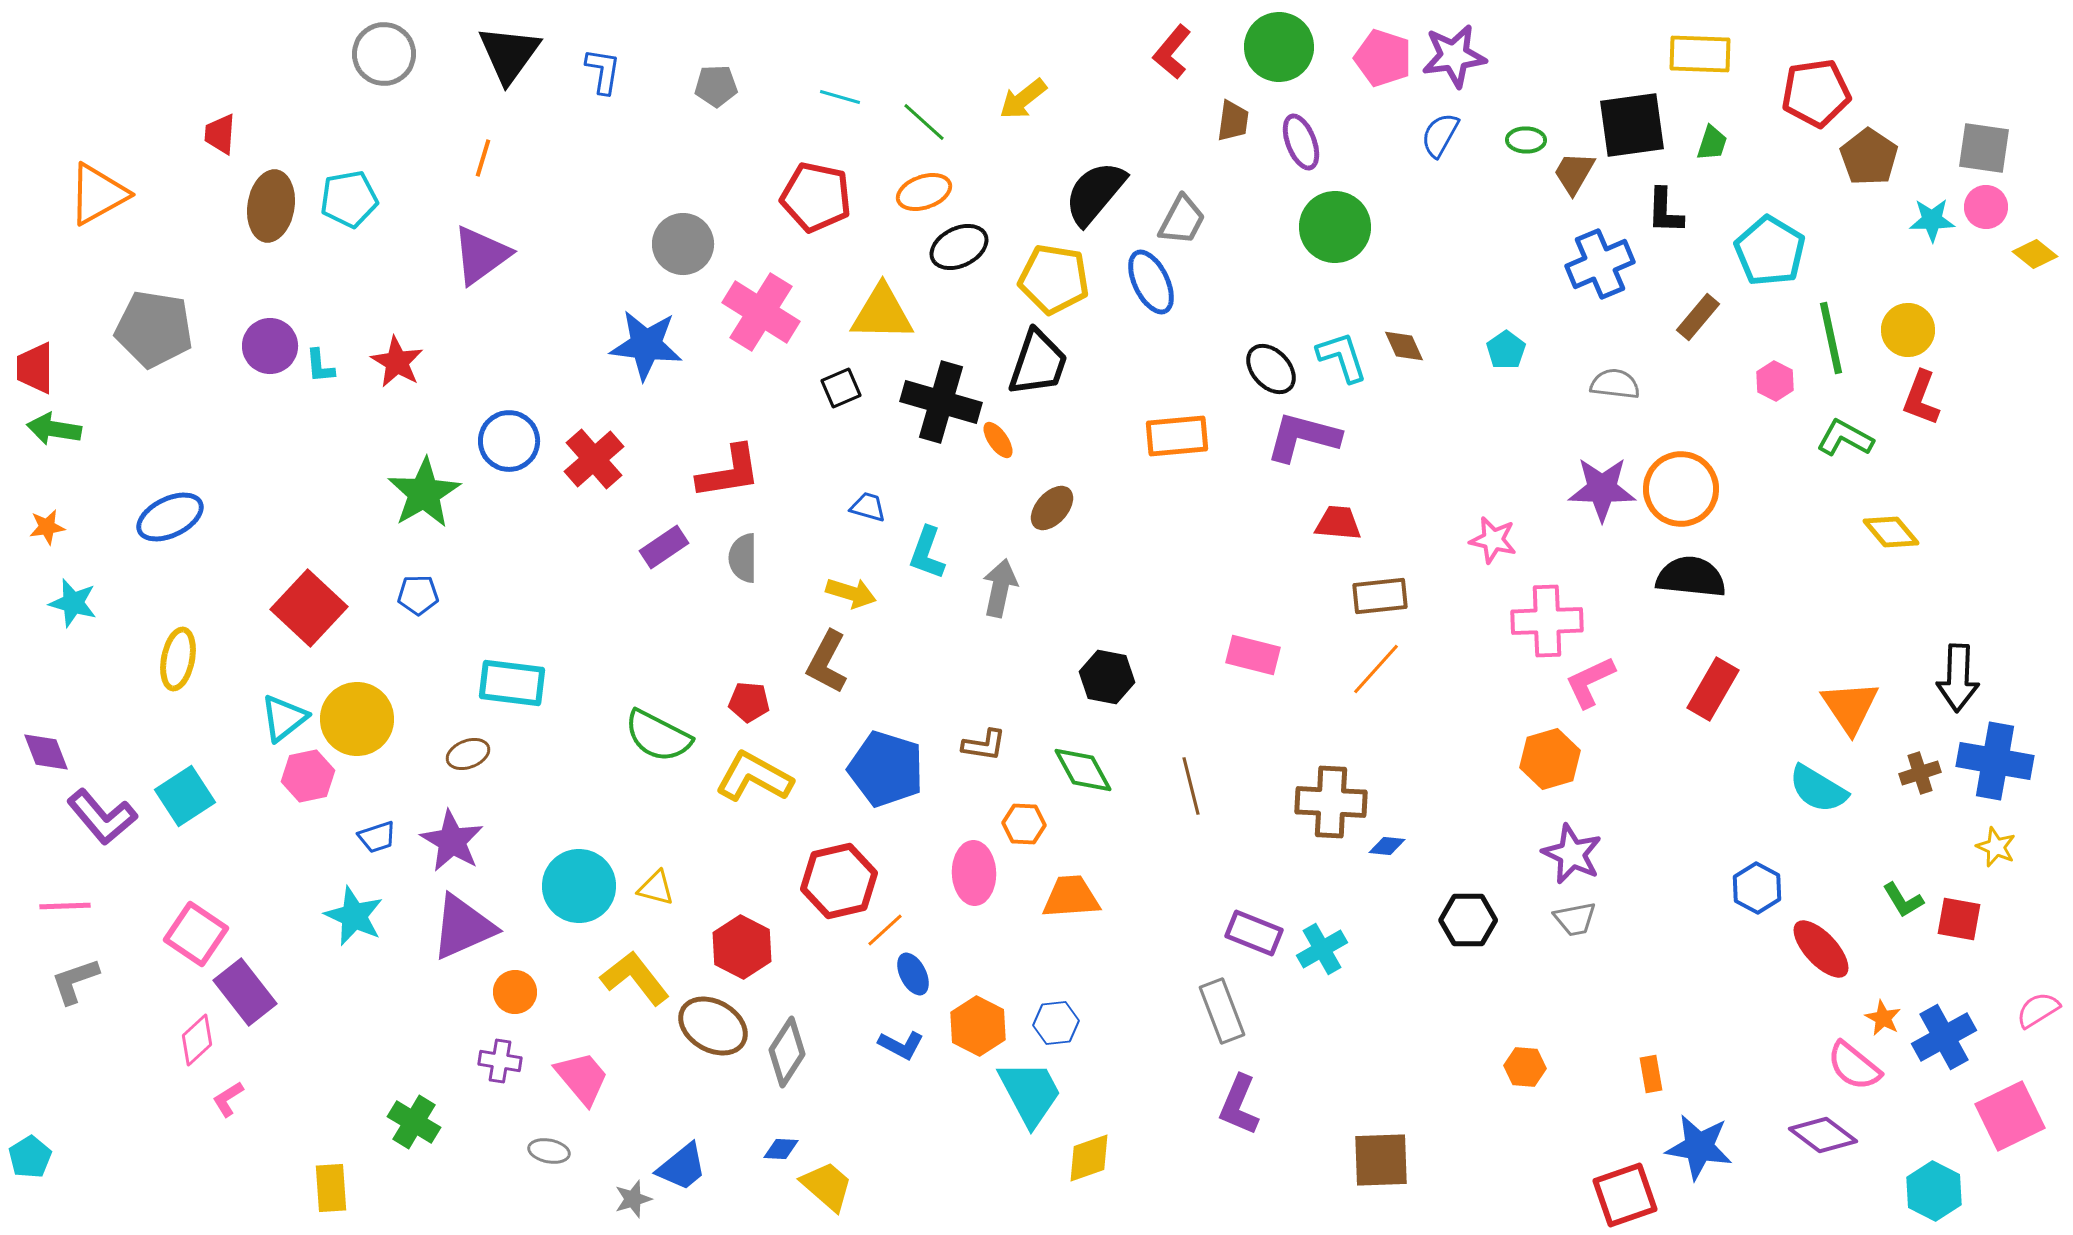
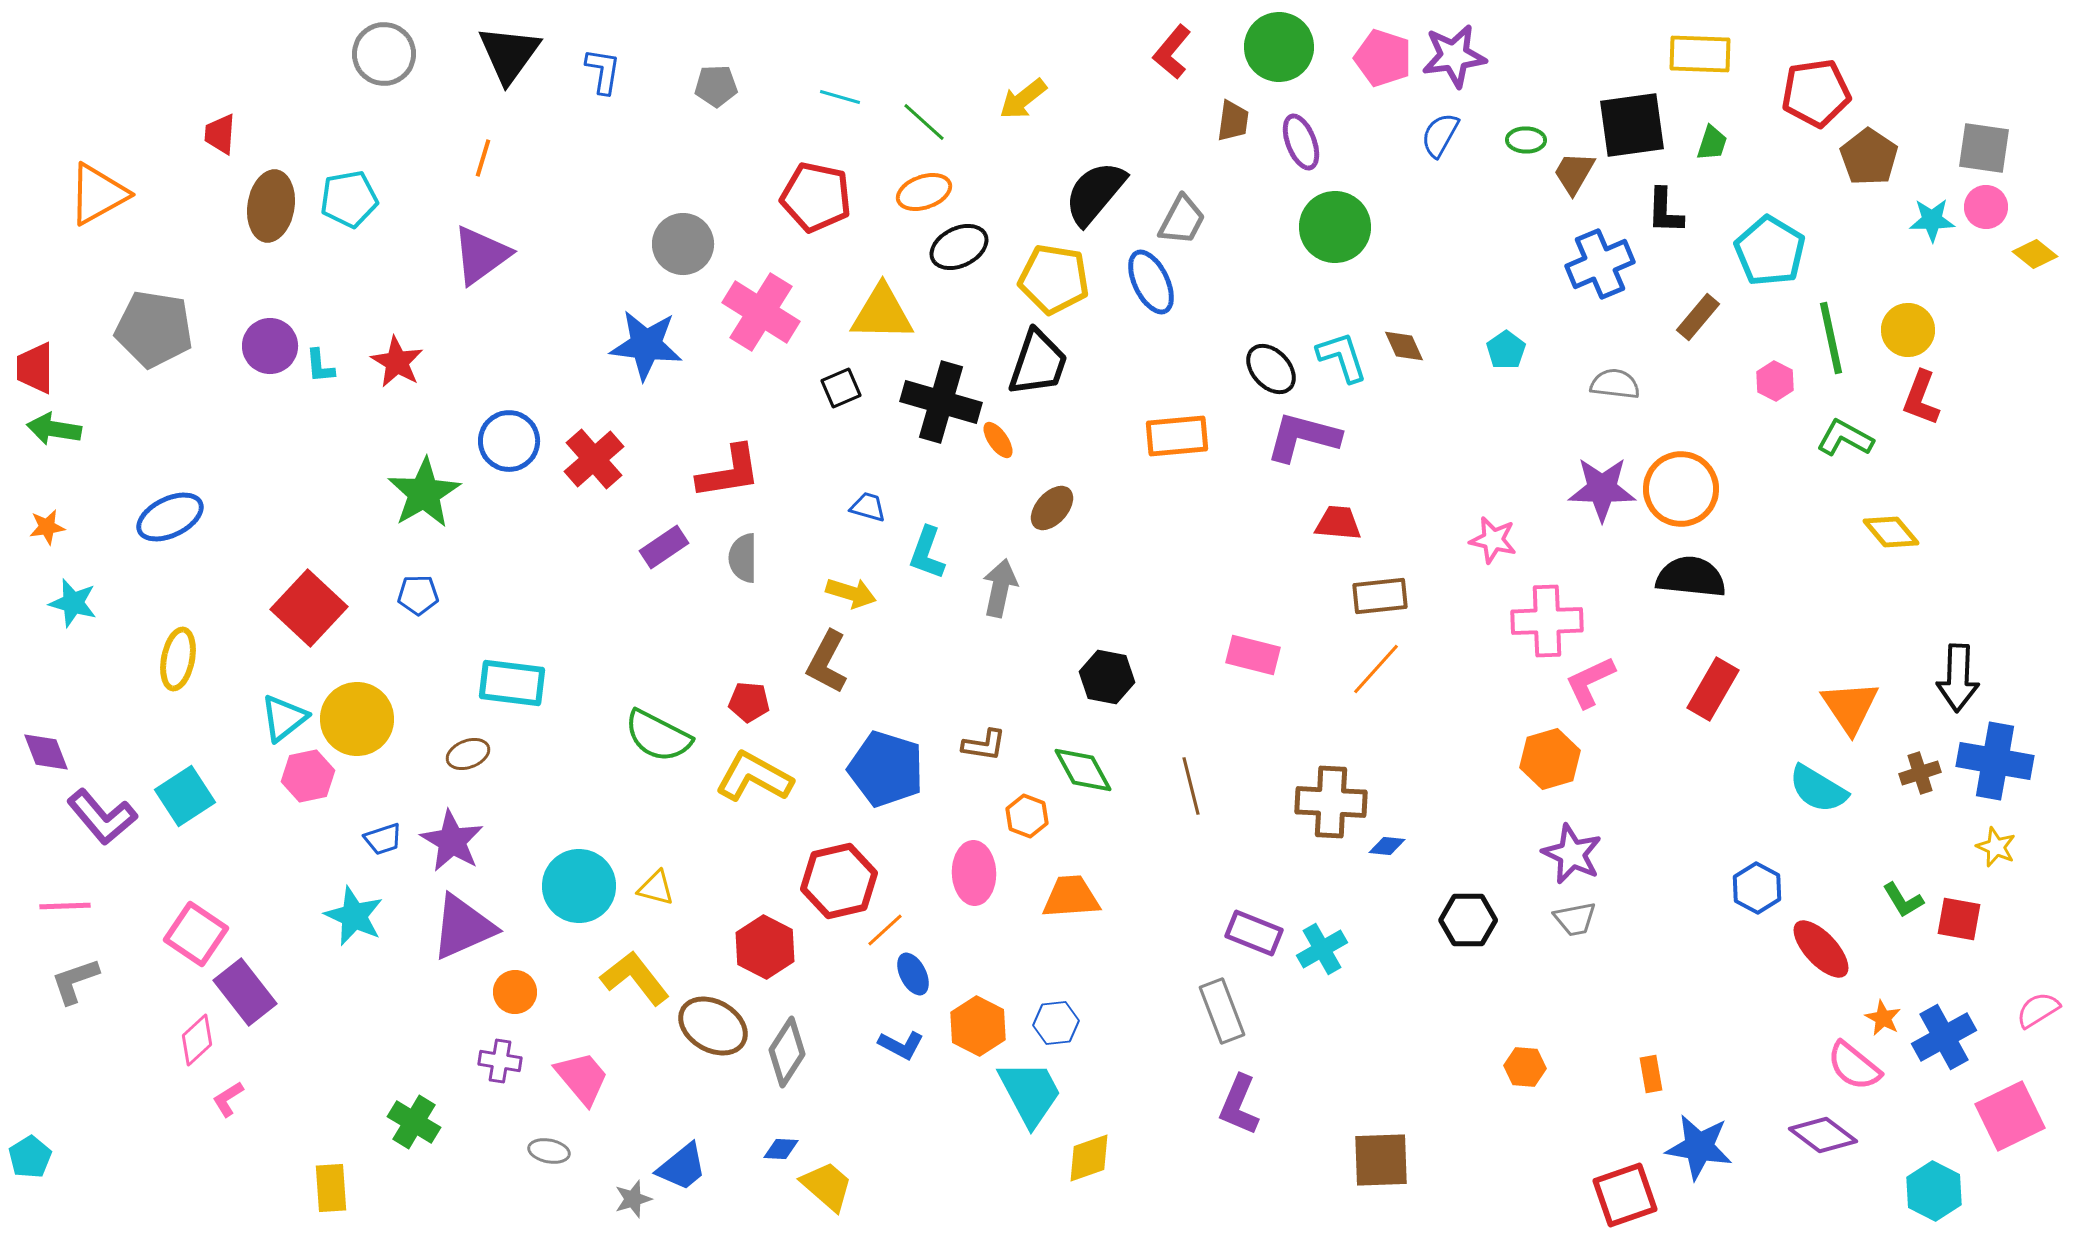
orange hexagon at (1024, 824): moved 3 px right, 8 px up; rotated 18 degrees clockwise
blue trapezoid at (377, 837): moved 6 px right, 2 px down
red hexagon at (742, 947): moved 23 px right
